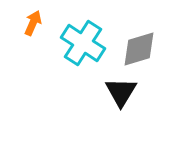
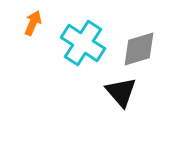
black triangle: rotated 12 degrees counterclockwise
